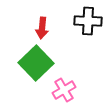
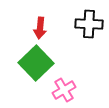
black cross: moved 1 px right, 3 px down
red arrow: moved 2 px left
